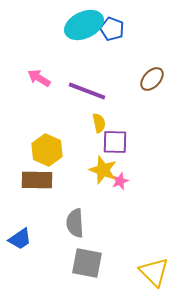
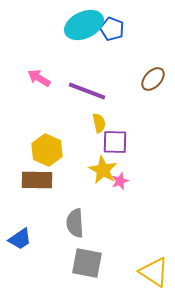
brown ellipse: moved 1 px right
yellow star: rotated 8 degrees clockwise
yellow triangle: rotated 12 degrees counterclockwise
